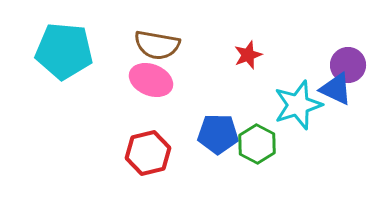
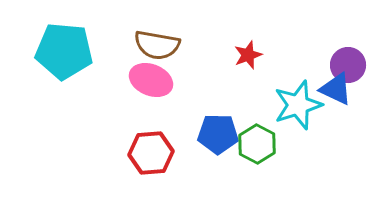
red hexagon: moved 3 px right; rotated 9 degrees clockwise
